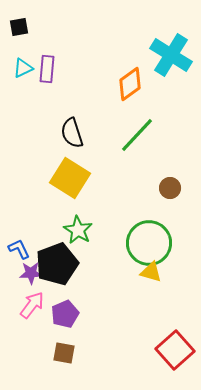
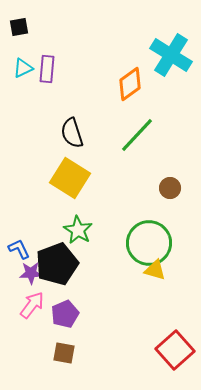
yellow triangle: moved 4 px right, 2 px up
